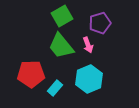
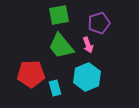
green square: moved 3 px left, 1 px up; rotated 20 degrees clockwise
purple pentagon: moved 1 px left
cyan hexagon: moved 2 px left, 2 px up
cyan rectangle: rotated 56 degrees counterclockwise
